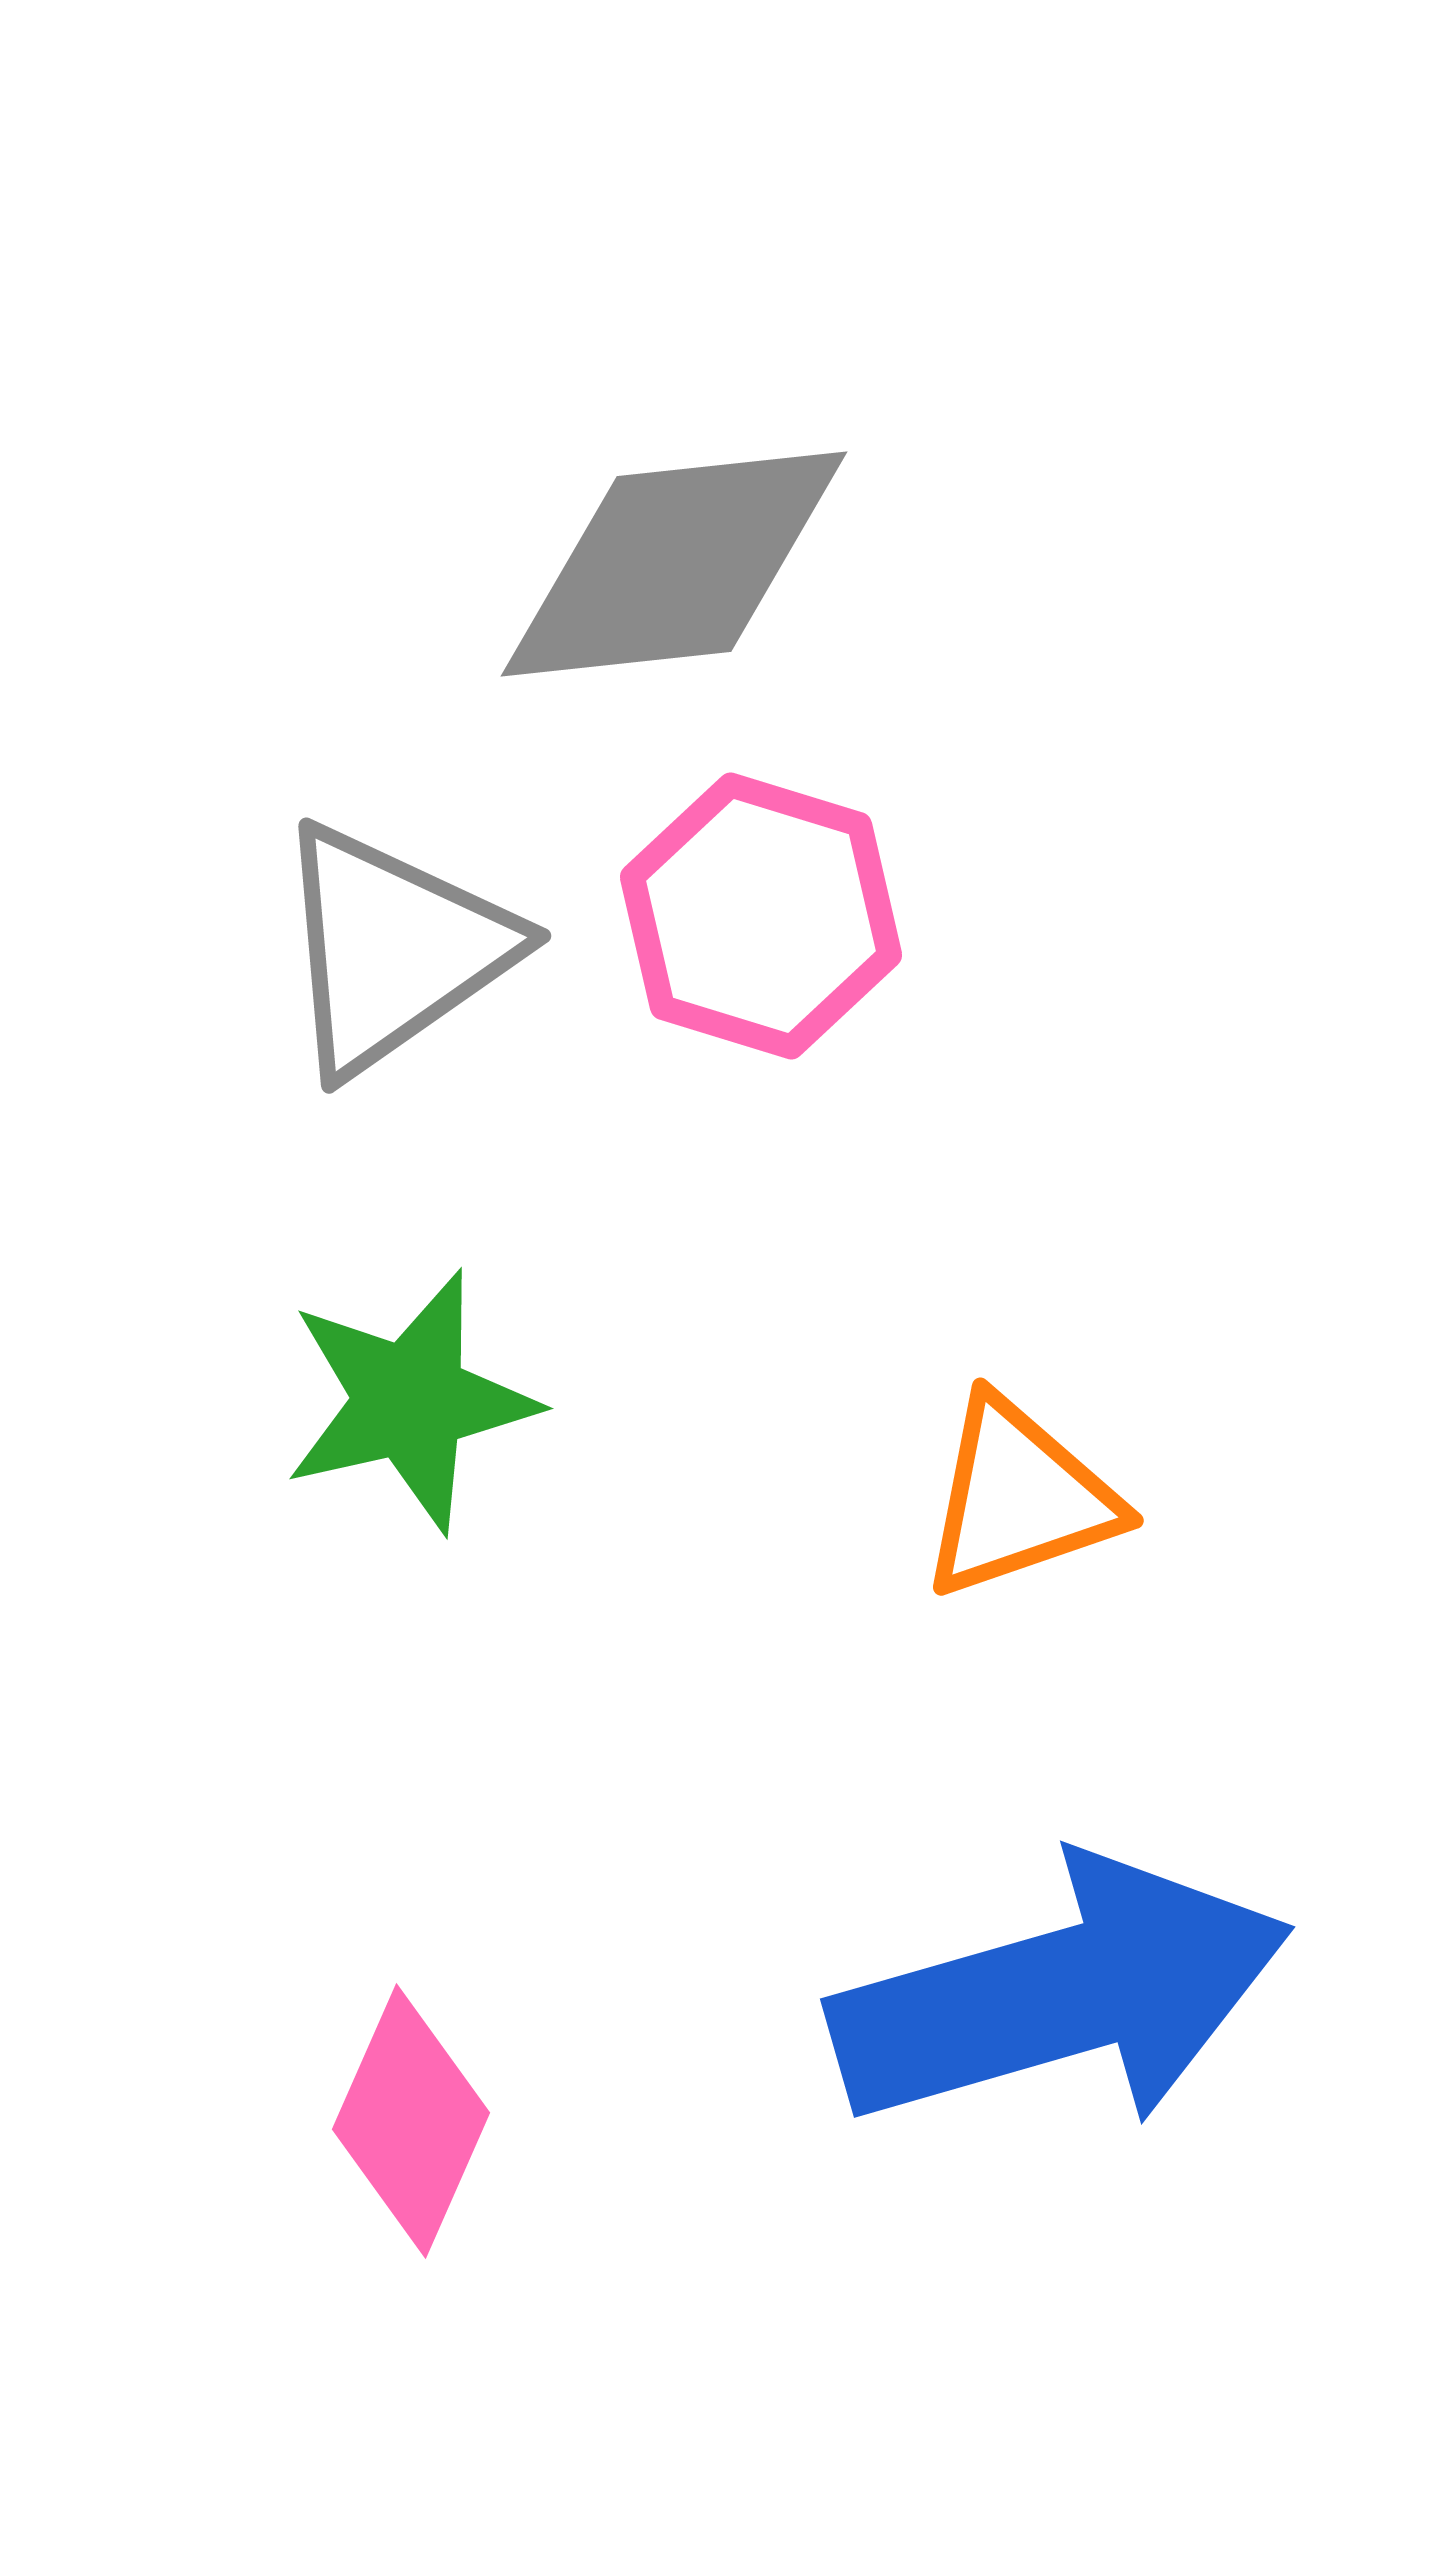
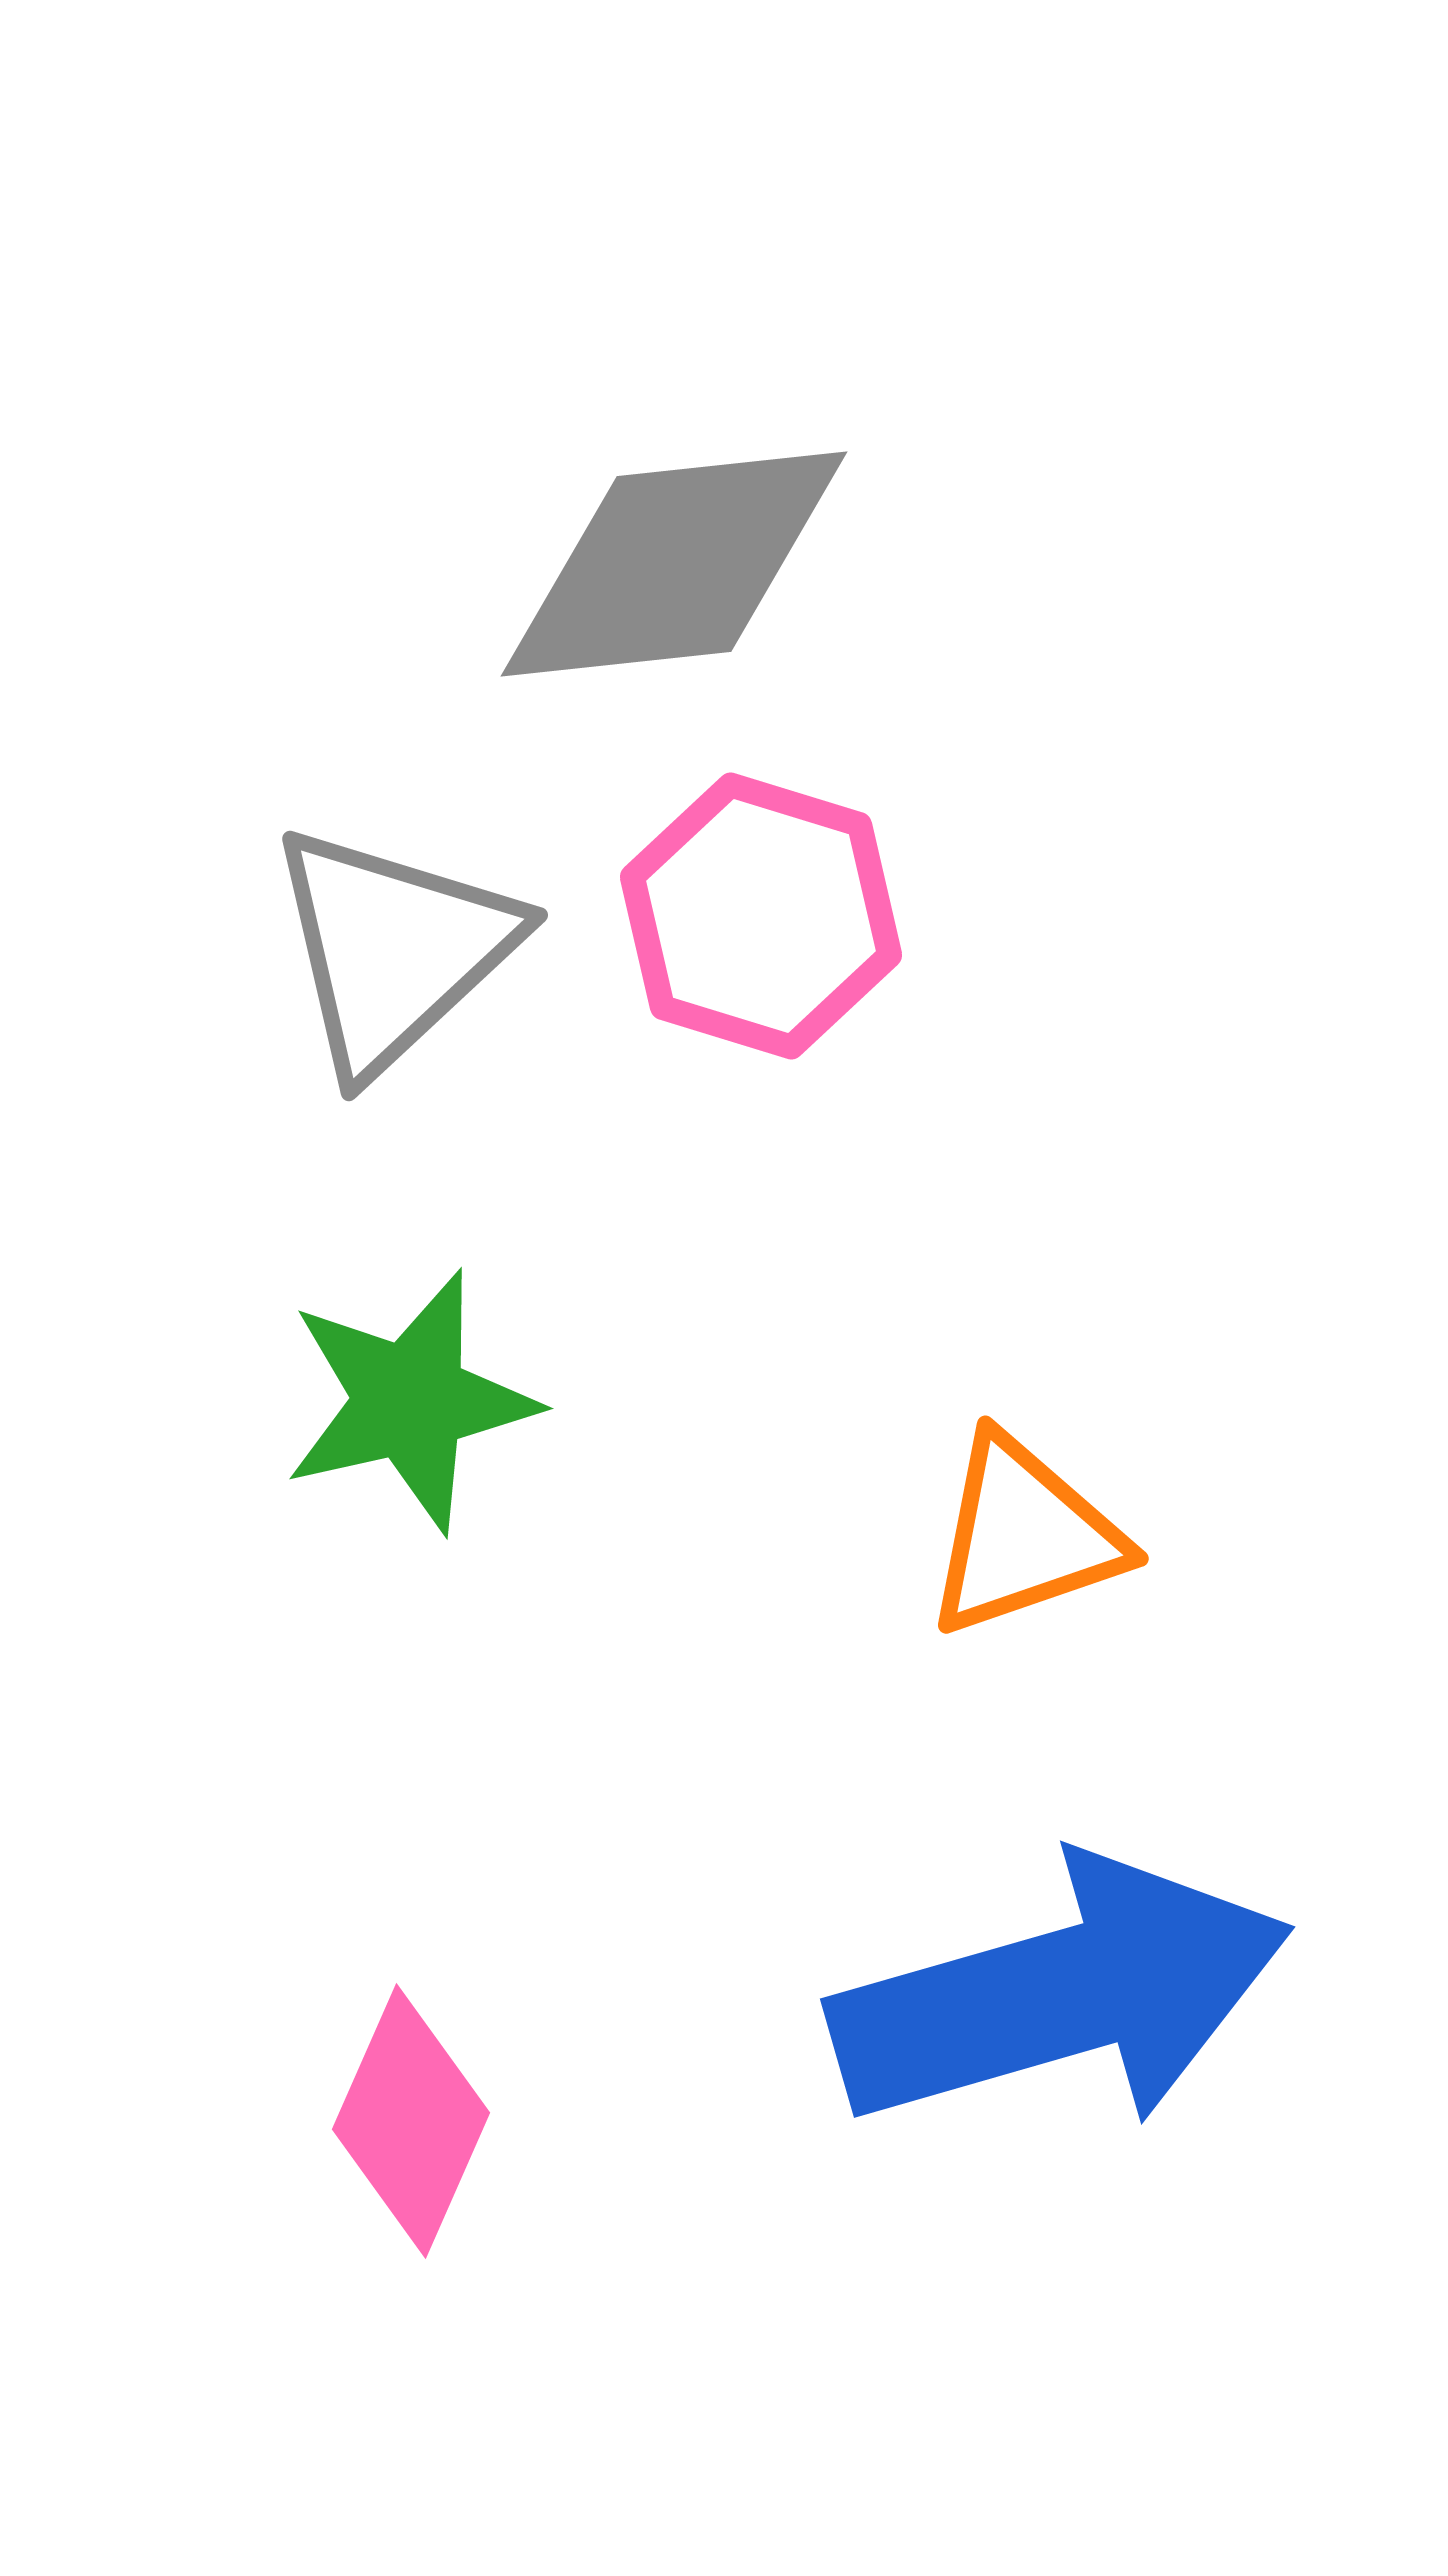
gray triangle: rotated 8 degrees counterclockwise
orange triangle: moved 5 px right, 38 px down
